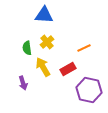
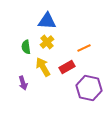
blue triangle: moved 3 px right, 6 px down
green semicircle: moved 1 px left, 1 px up
red rectangle: moved 1 px left, 2 px up
purple hexagon: moved 2 px up
